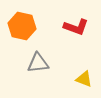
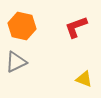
red L-shape: rotated 140 degrees clockwise
gray triangle: moved 22 px left, 1 px up; rotated 20 degrees counterclockwise
